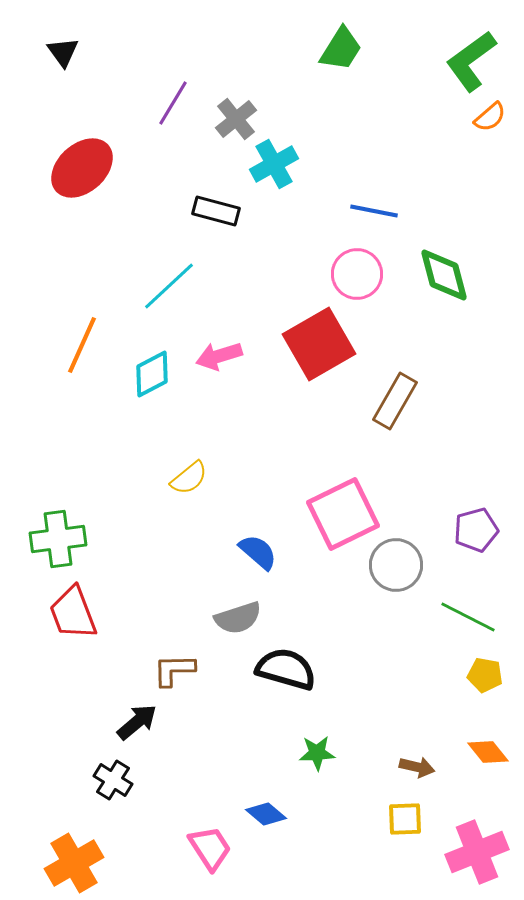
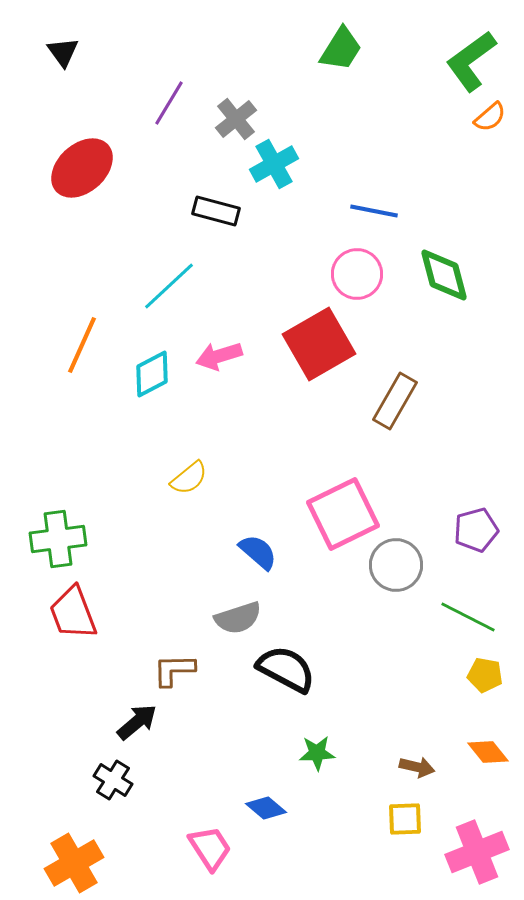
purple line: moved 4 px left
black semicircle: rotated 12 degrees clockwise
blue diamond: moved 6 px up
